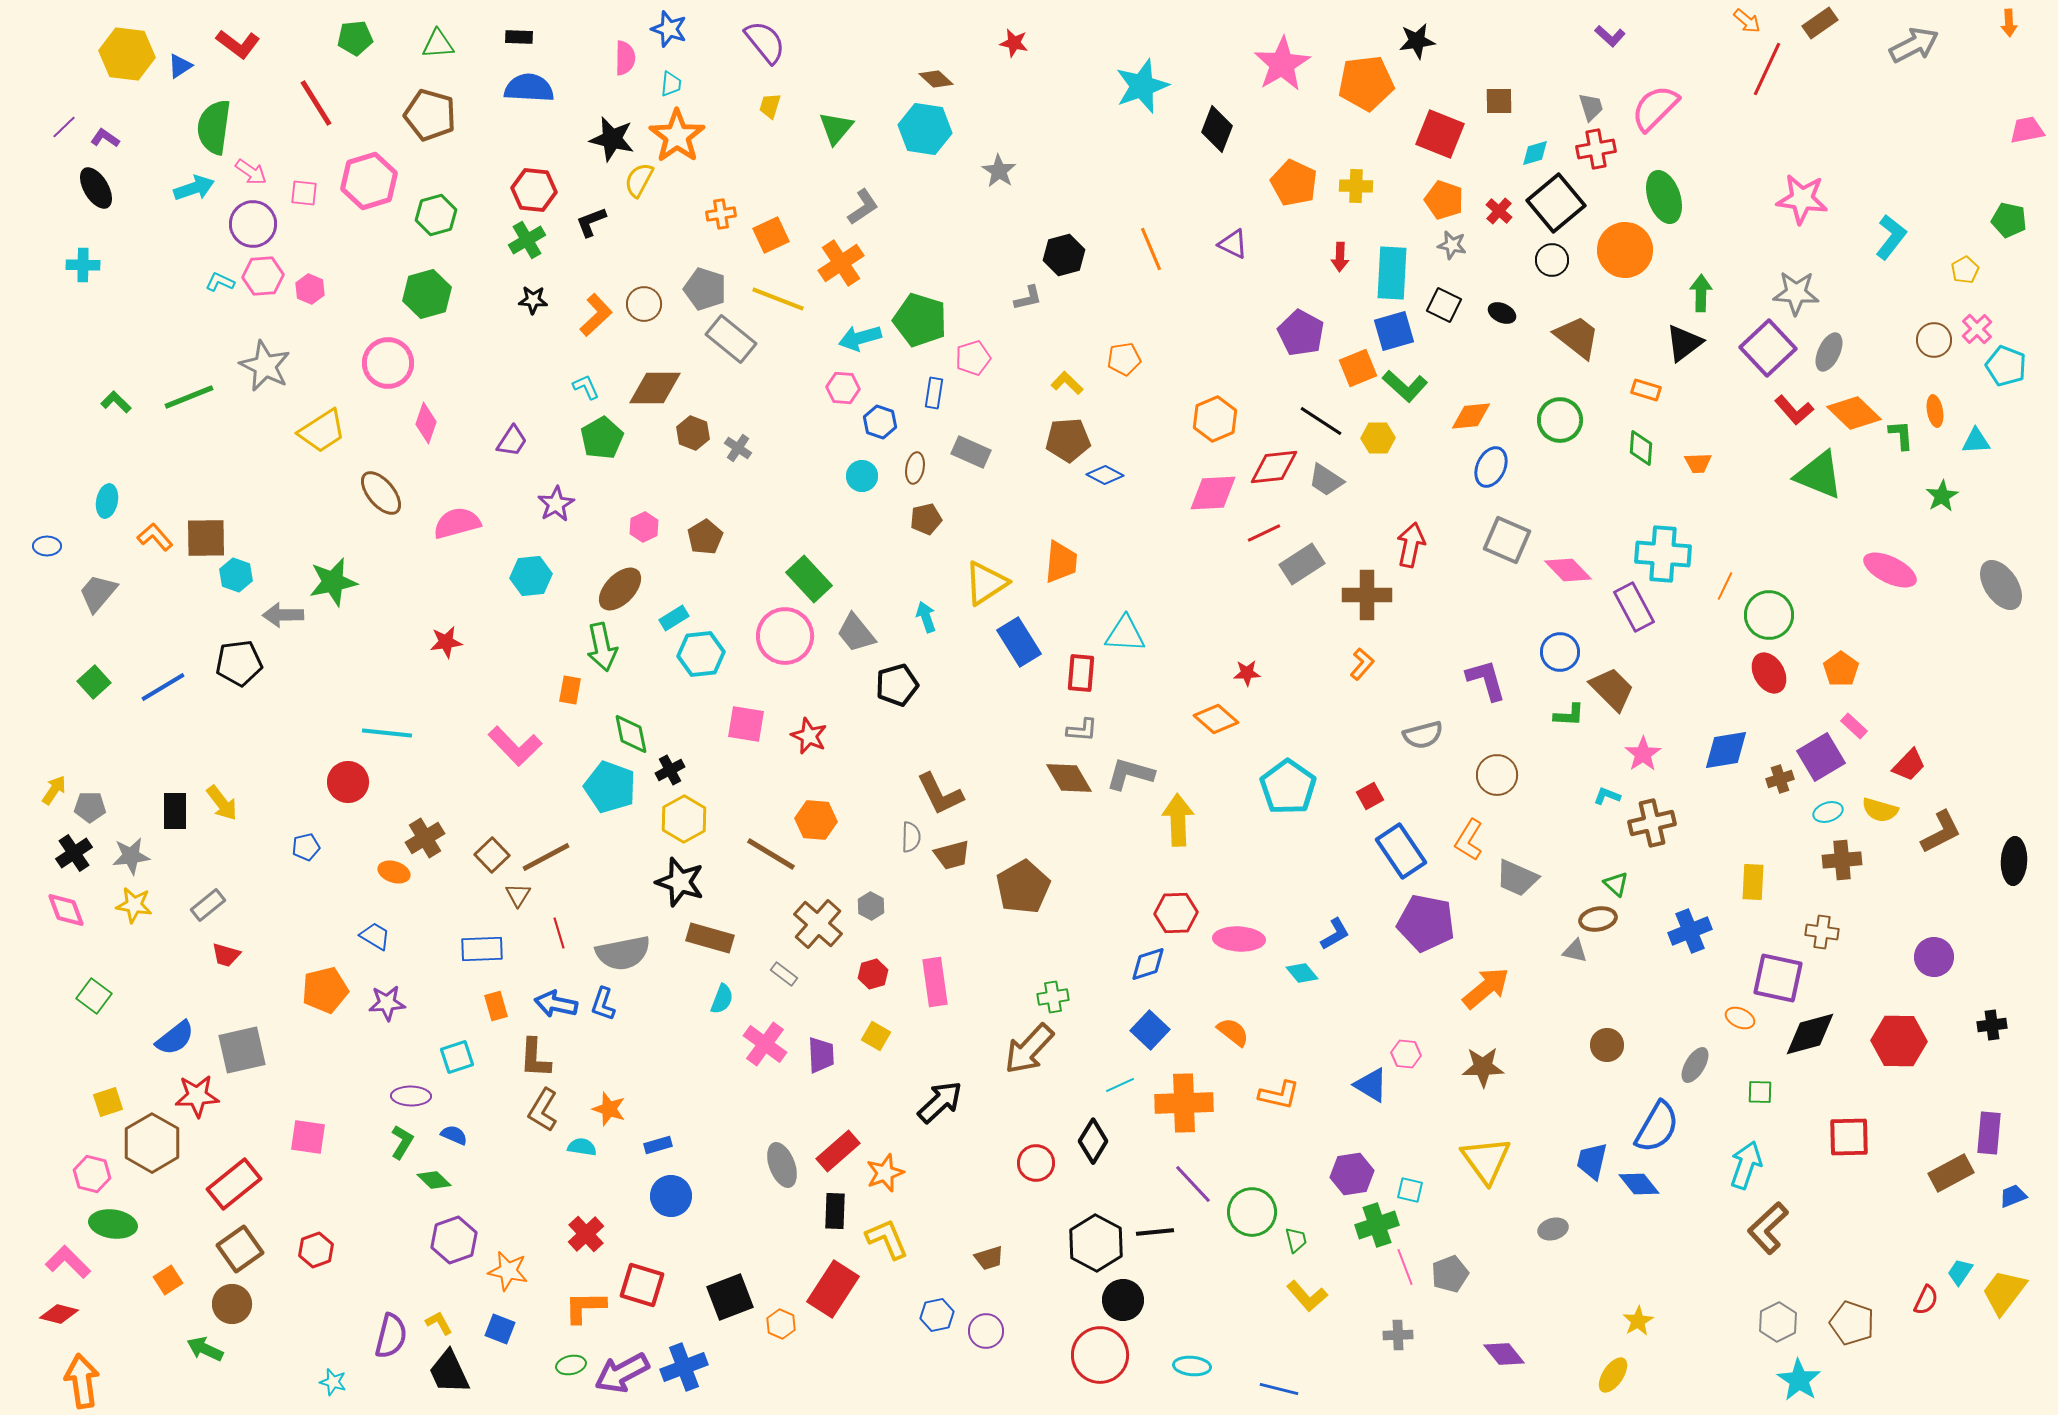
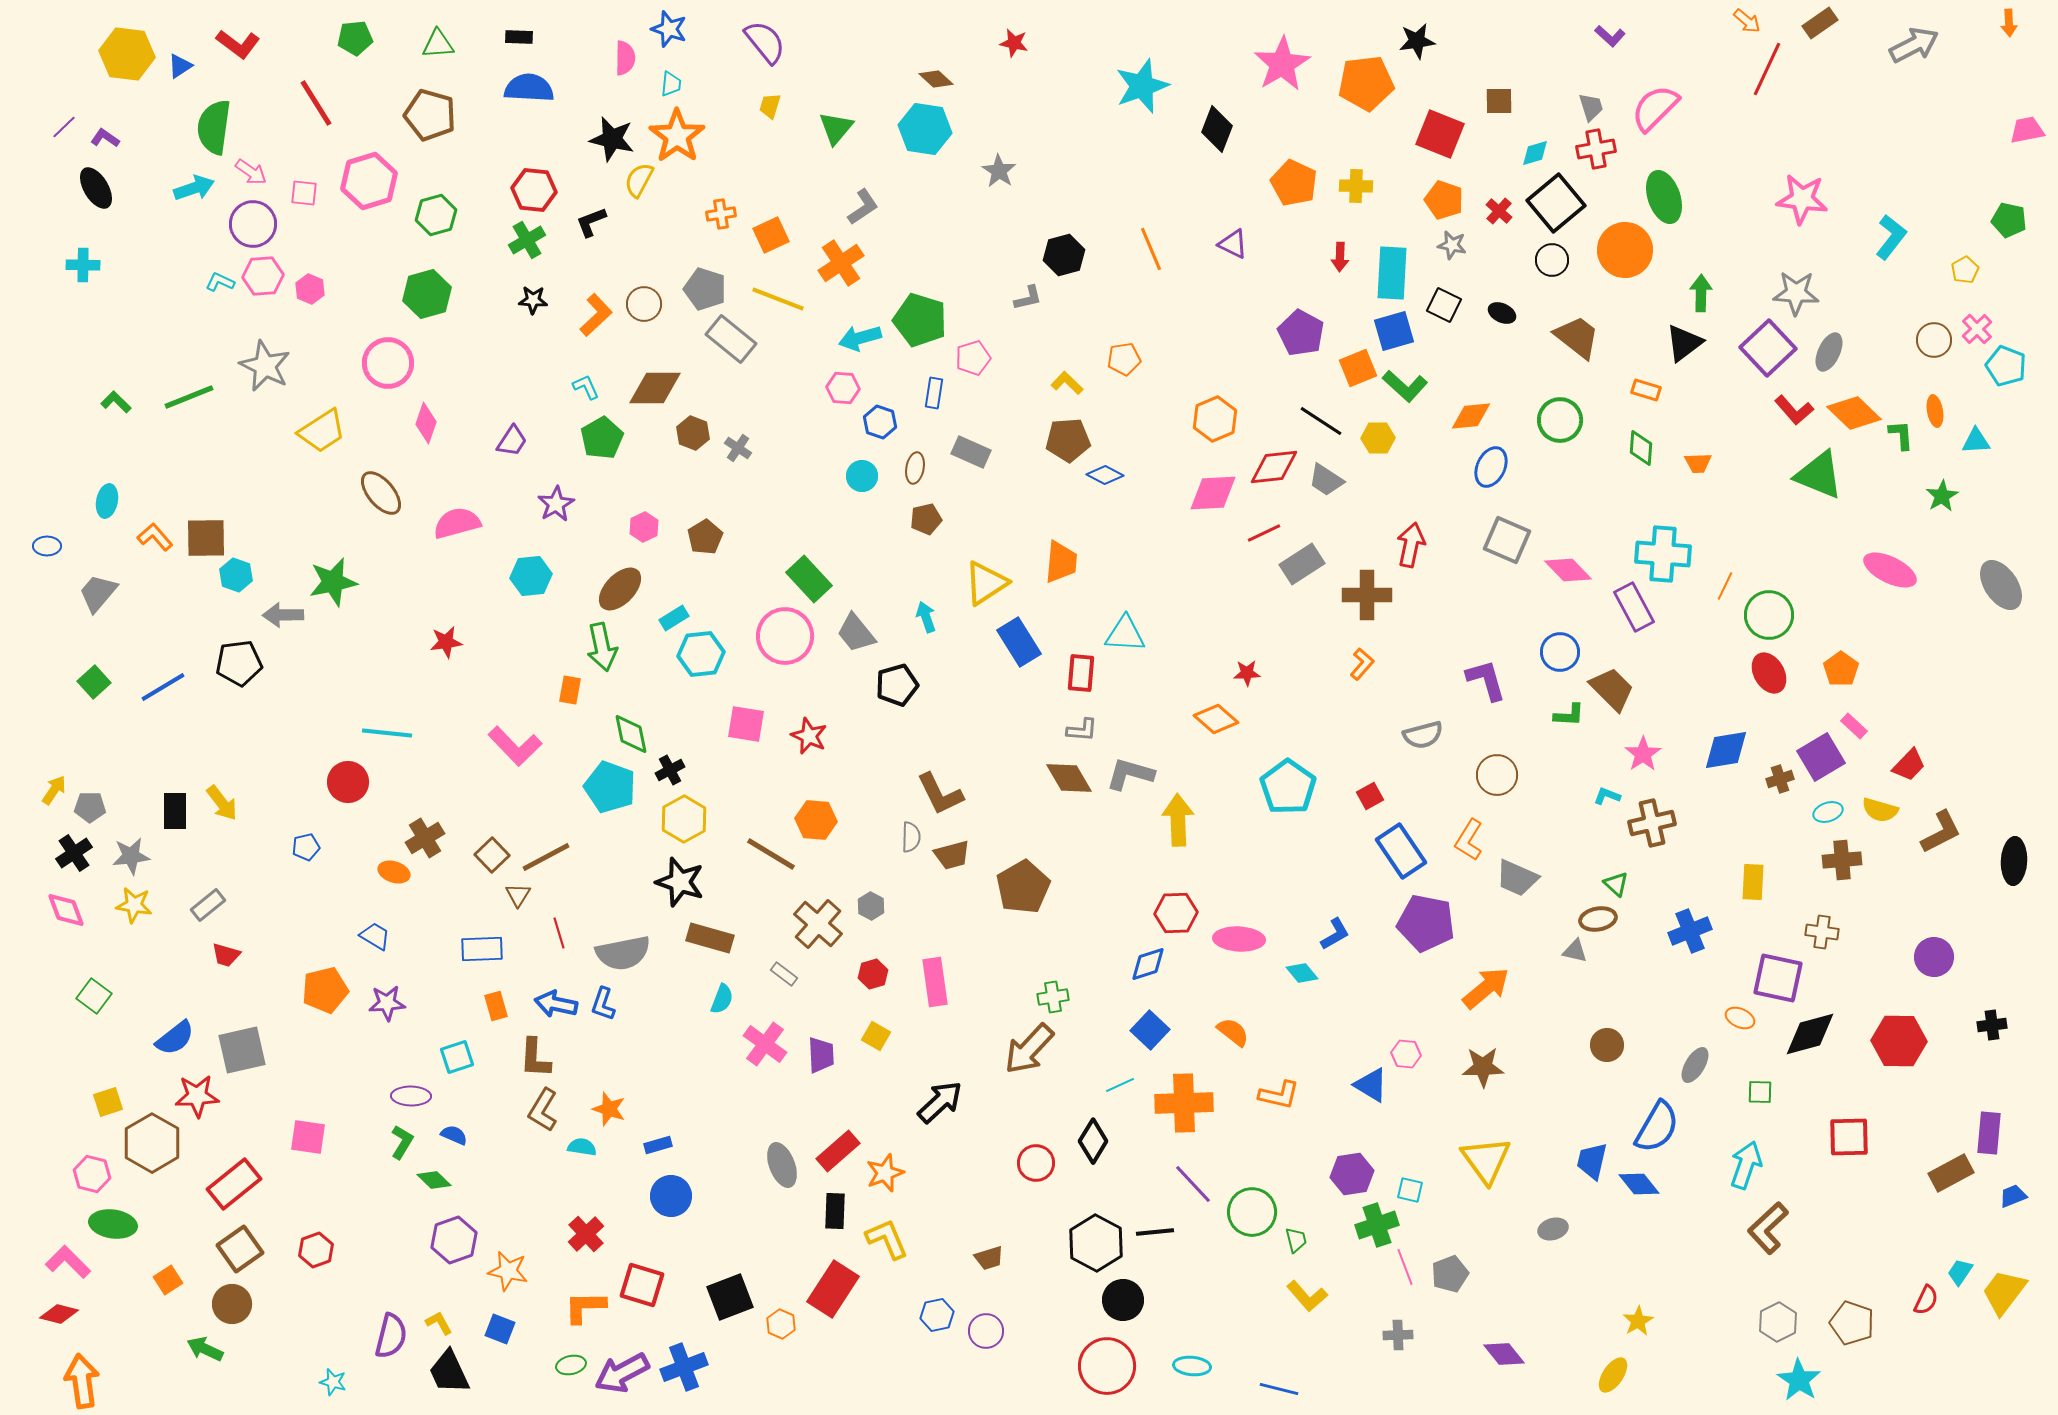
red circle at (1100, 1355): moved 7 px right, 11 px down
